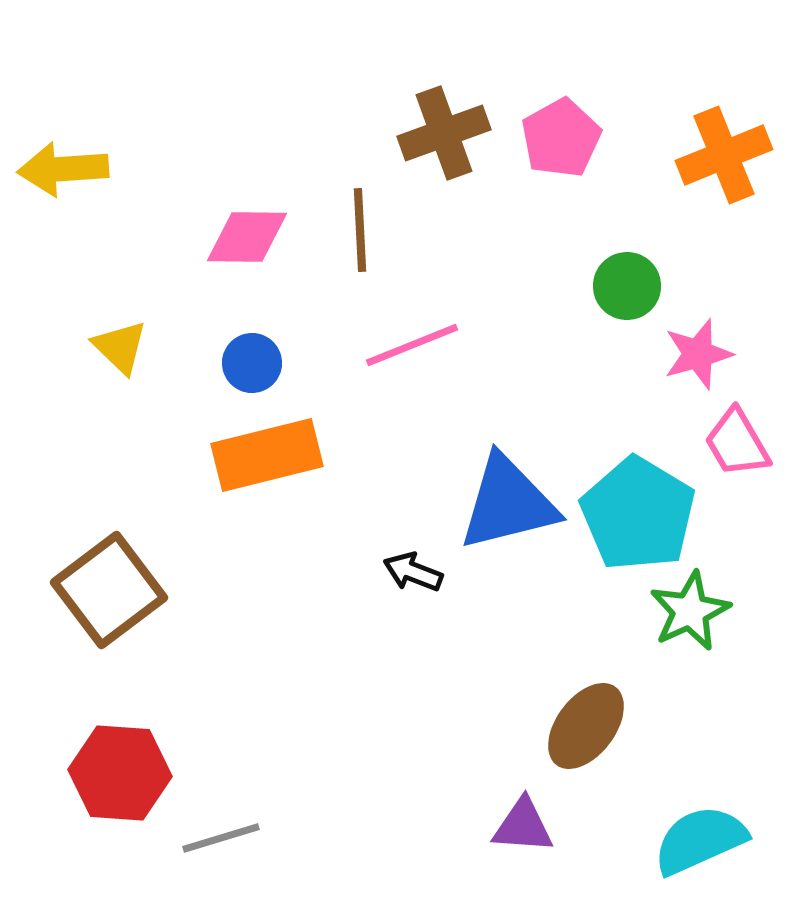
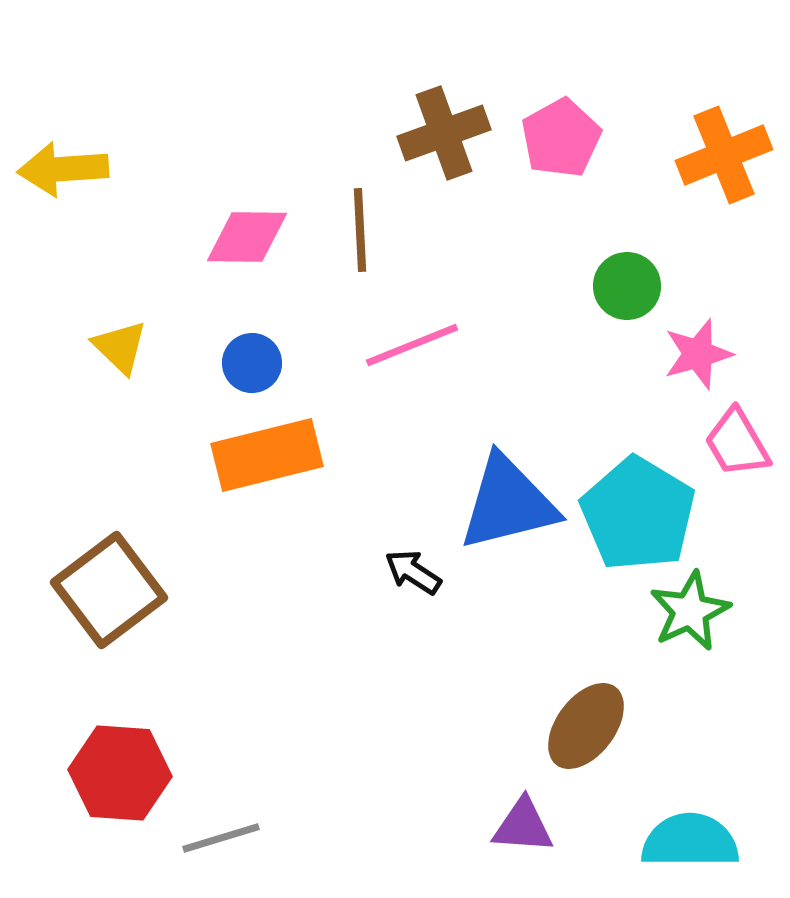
black arrow: rotated 12 degrees clockwise
cyan semicircle: moved 10 px left, 1 px down; rotated 24 degrees clockwise
